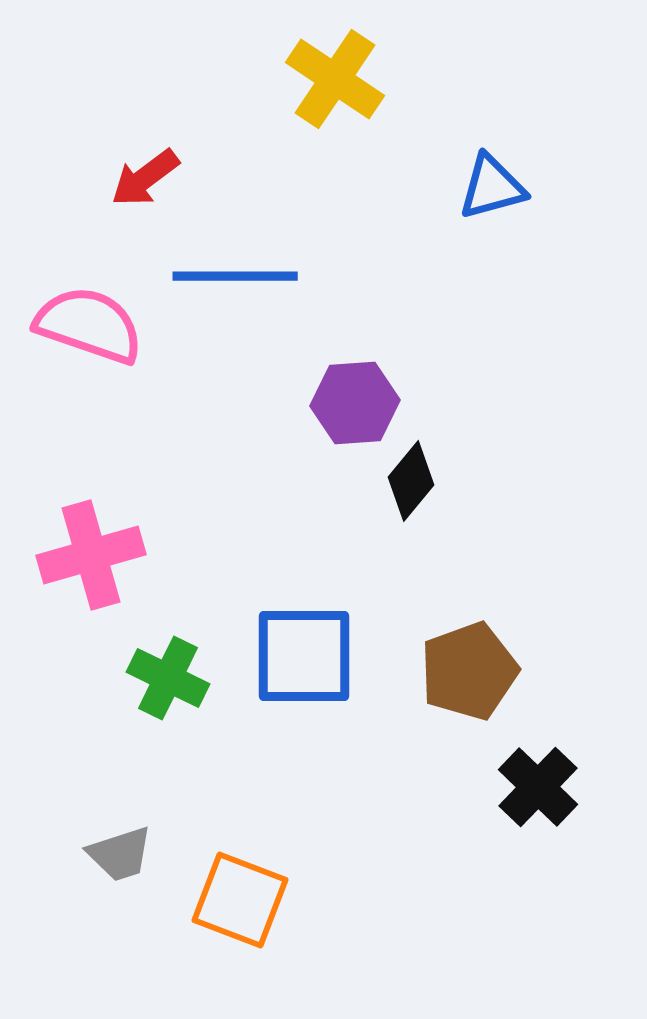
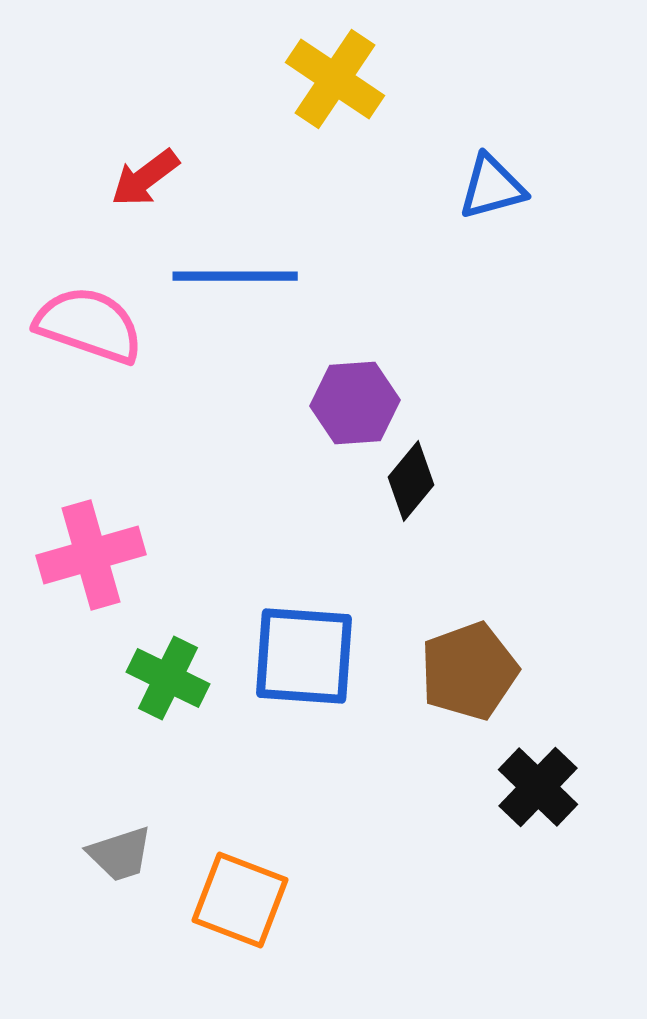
blue square: rotated 4 degrees clockwise
